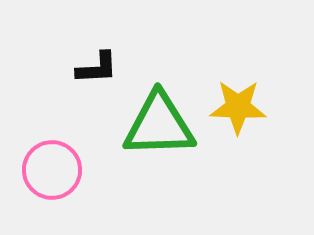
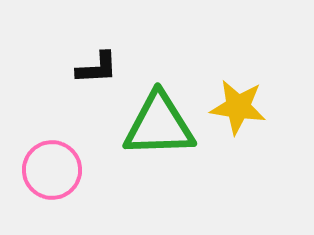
yellow star: rotated 6 degrees clockwise
